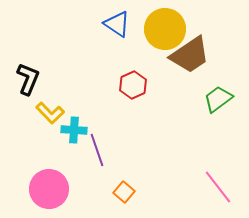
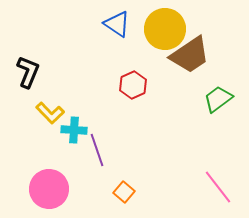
black L-shape: moved 7 px up
